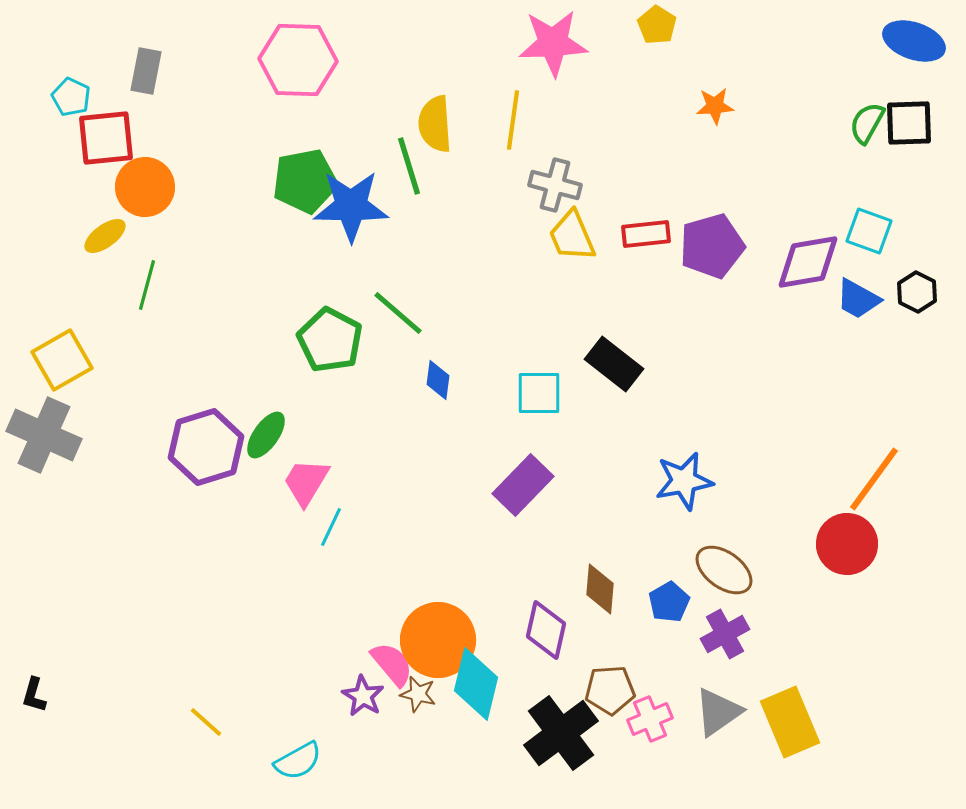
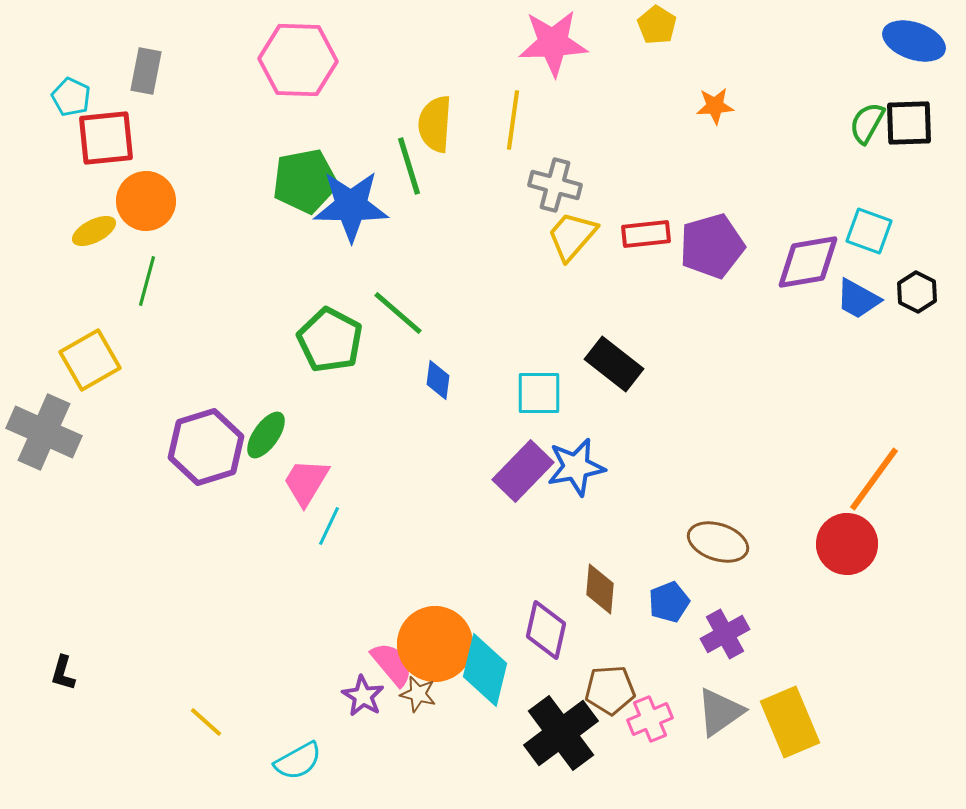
yellow semicircle at (435, 124): rotated 8 degrees clockwise
orange circle at (145, 187): moved 1 px right, 14 px down
yellow ellipse at (105, 236): moved 11 px left, 5 px up; rotated 9 degrees clockwise
yellow trapezoid at (572, 236): rotated 64 degrees clockwise
green line at (147, 285): moved 4 px up
yellow square at (62, 360): moved 28 px right
gray cross at (44, 435): moved 3 px up
blue star at (684, 481): moved 108 px left, 14 px up
purple rectangle at (523, 485): moved 14 px up
cyan line at (331, 527): moved 2 px left, 1 px up
brown ellipse at (724, 570): moved 6 px left, 28 px up; rotated 18 degrees counterclockwise
blue pentagon at (669, 602): rotated 9 degrees clockwise
orange circle at (438, 640): moved 3 px left, 4 px down
cyan diamond at (476, 684): moved 9 px right, 14 px up
black L-shape at (34, 695): moved 29 px right, 22 px up
gray triangle at (718, 712): moved 2 px right
